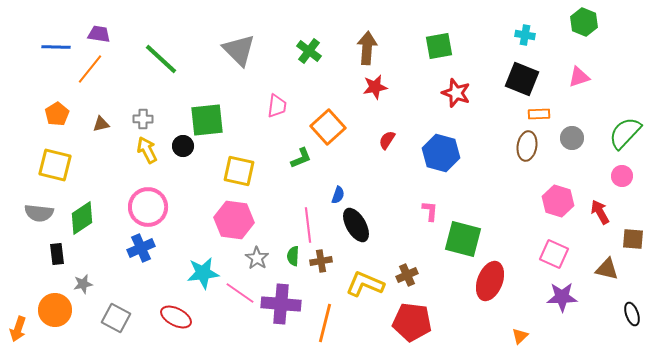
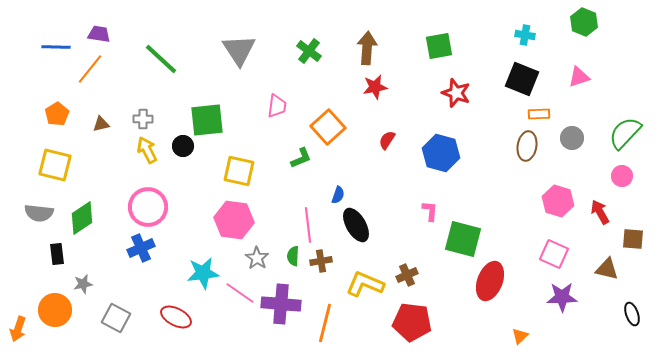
gray triangle at (239, 50): rotated 12 degrees clockwise
